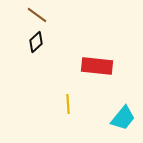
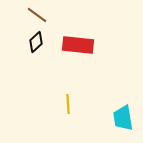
red rectangle: moved 19 px left, 21 px up
cyan trapezoid: rotated 132 degrees clockwise
